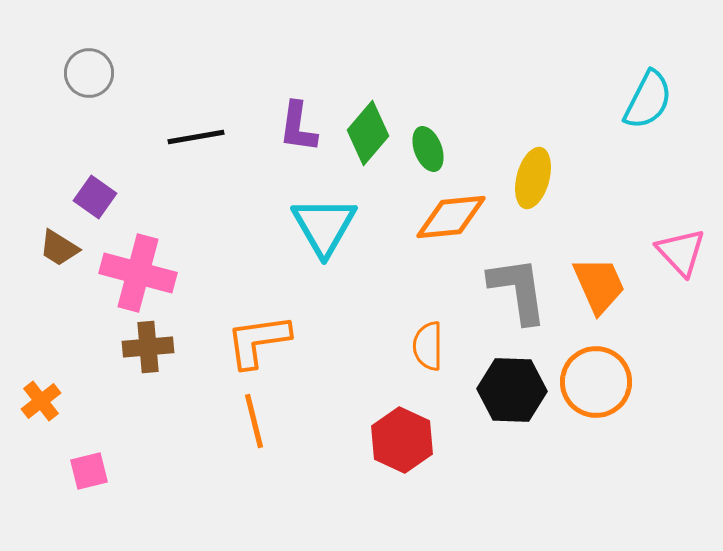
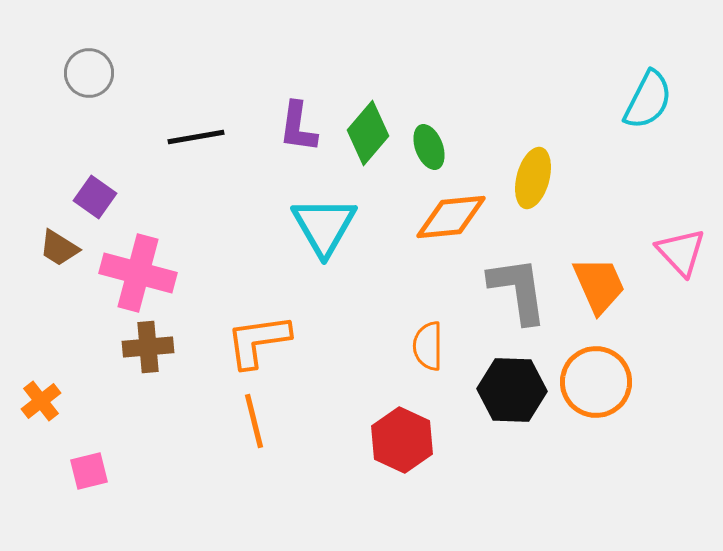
green ellipse: moved 1 px right, 2 px up
